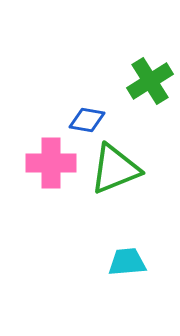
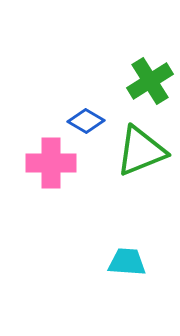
blue diamond: moved 1 px left, 1 px down; rotated 21 degrees clockwise
green triangle: moved 26 px right, 18 px up
cyan trapezoid: rotated 9 degrees clockwise
